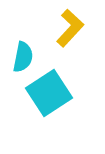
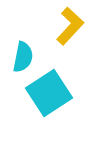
yellow L-shape: moved 2 px up
